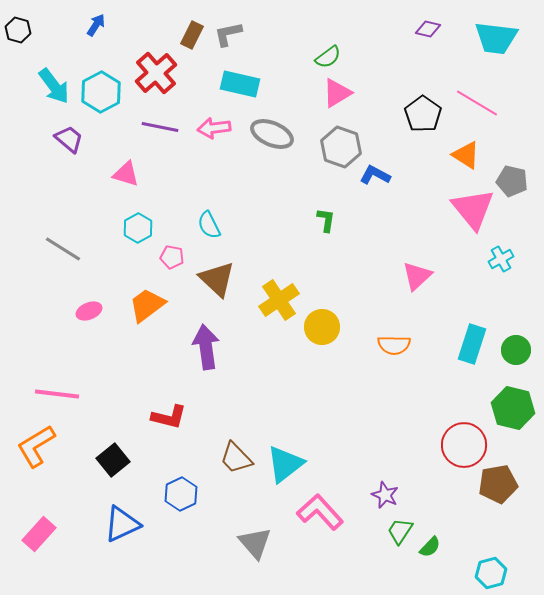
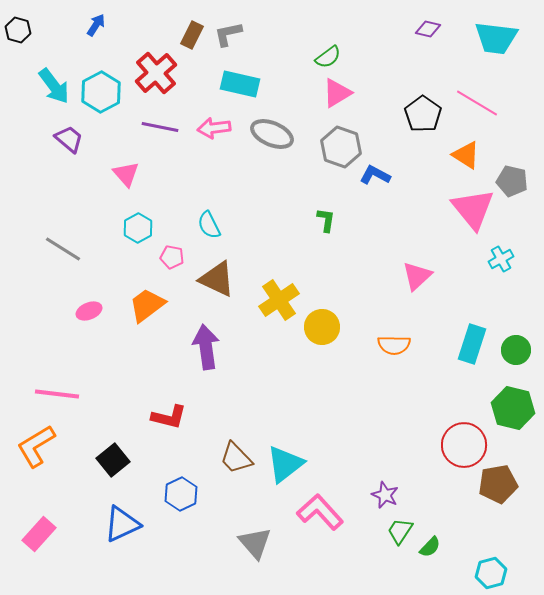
pink triangle at (126, 174): rotated 32 degrees clockwise
brown triangle at (217, 279): rotated 18 degrees counterclockwise
